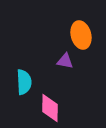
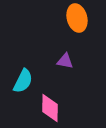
orange ellipse: moved 4 px left, 17 px up
cyan semicircle: moved 1 px left, 1 px up; rotated 30 degrees clockwise
